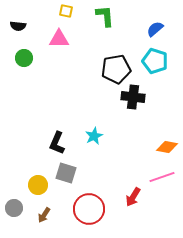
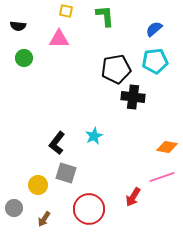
blue semicircle: moved 1 px left
cyan pentagon: rotated 25 degrees counterclockwise
black L-shape: rotated 15 degrees clockwise
brown arrow: moved 4 px down
